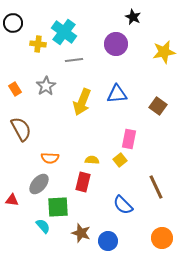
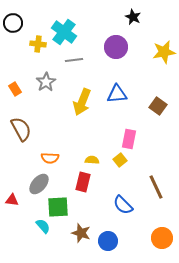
purple circle: moved 3 px down
gray star: moved 4 px up
